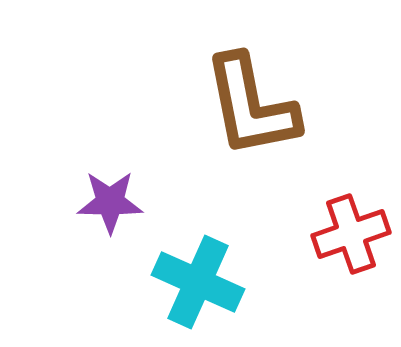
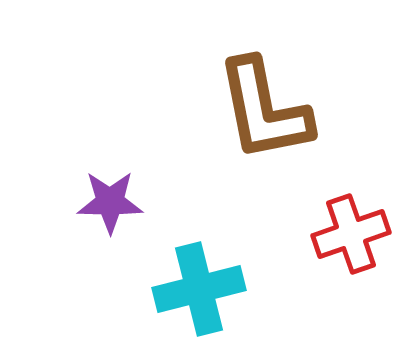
brown L-shape: moved 13 px right, 4 px down
cyan cross: moved 1 px right, 7 px down; rotated 38 degrees counterclockwise
